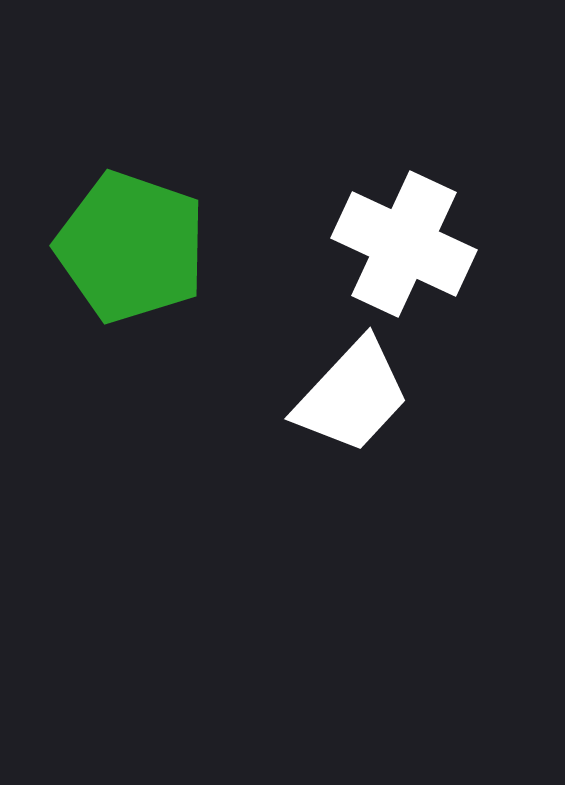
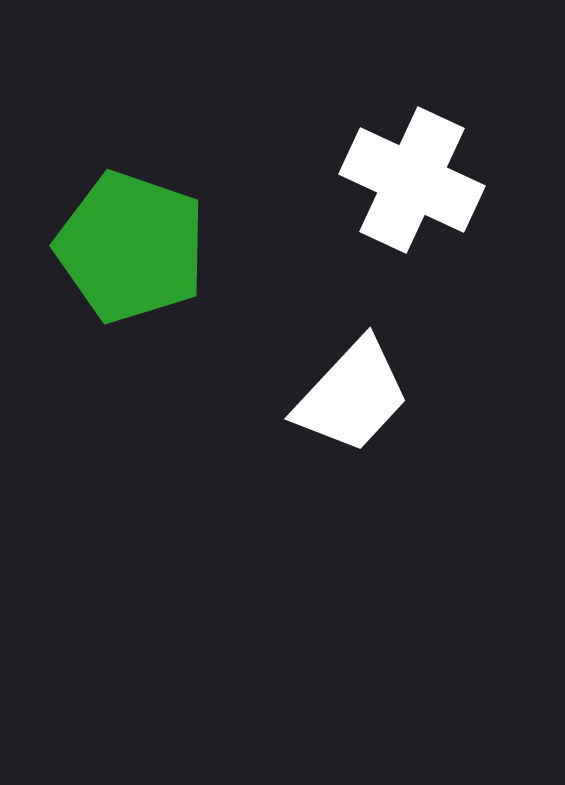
white cross: moved 8 px right, 64 px up
